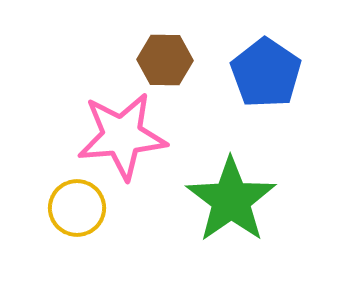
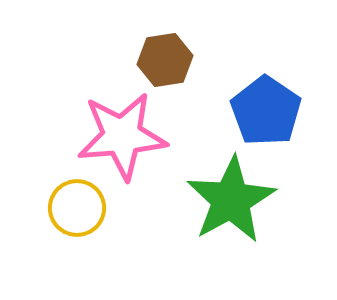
brown hexagon: rotated 10 degrees counterclockwise
blue pentagon: moved 38 px down
green star: rotated 6 degrees clockwise
